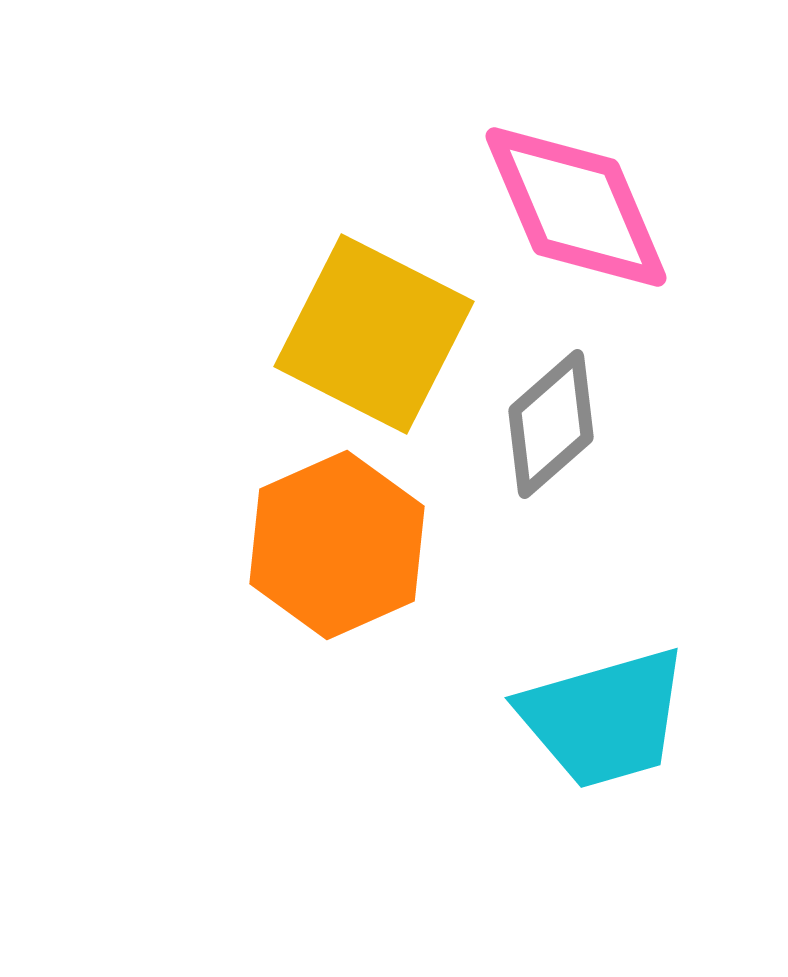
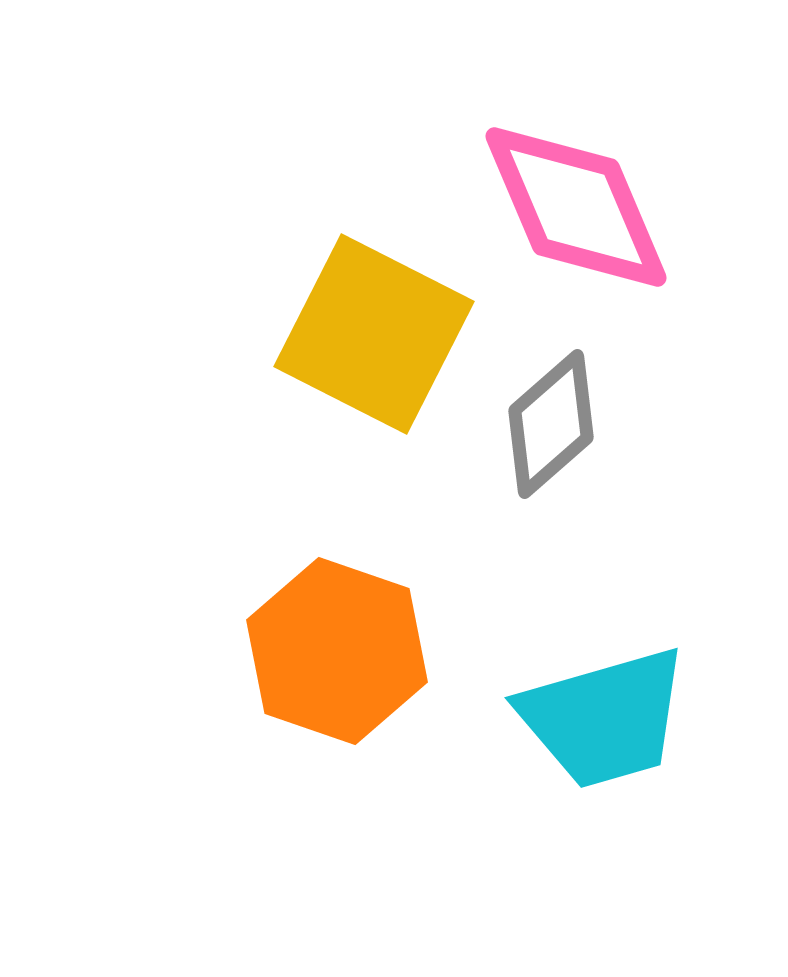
orange hexagon: moved 106 px down; rotated 17 degrees counterclockwise
